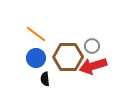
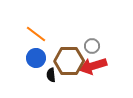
brown hexagon: moved 1 px right, 4 px down
black semicircle: moved 6 px right, 4 px up
